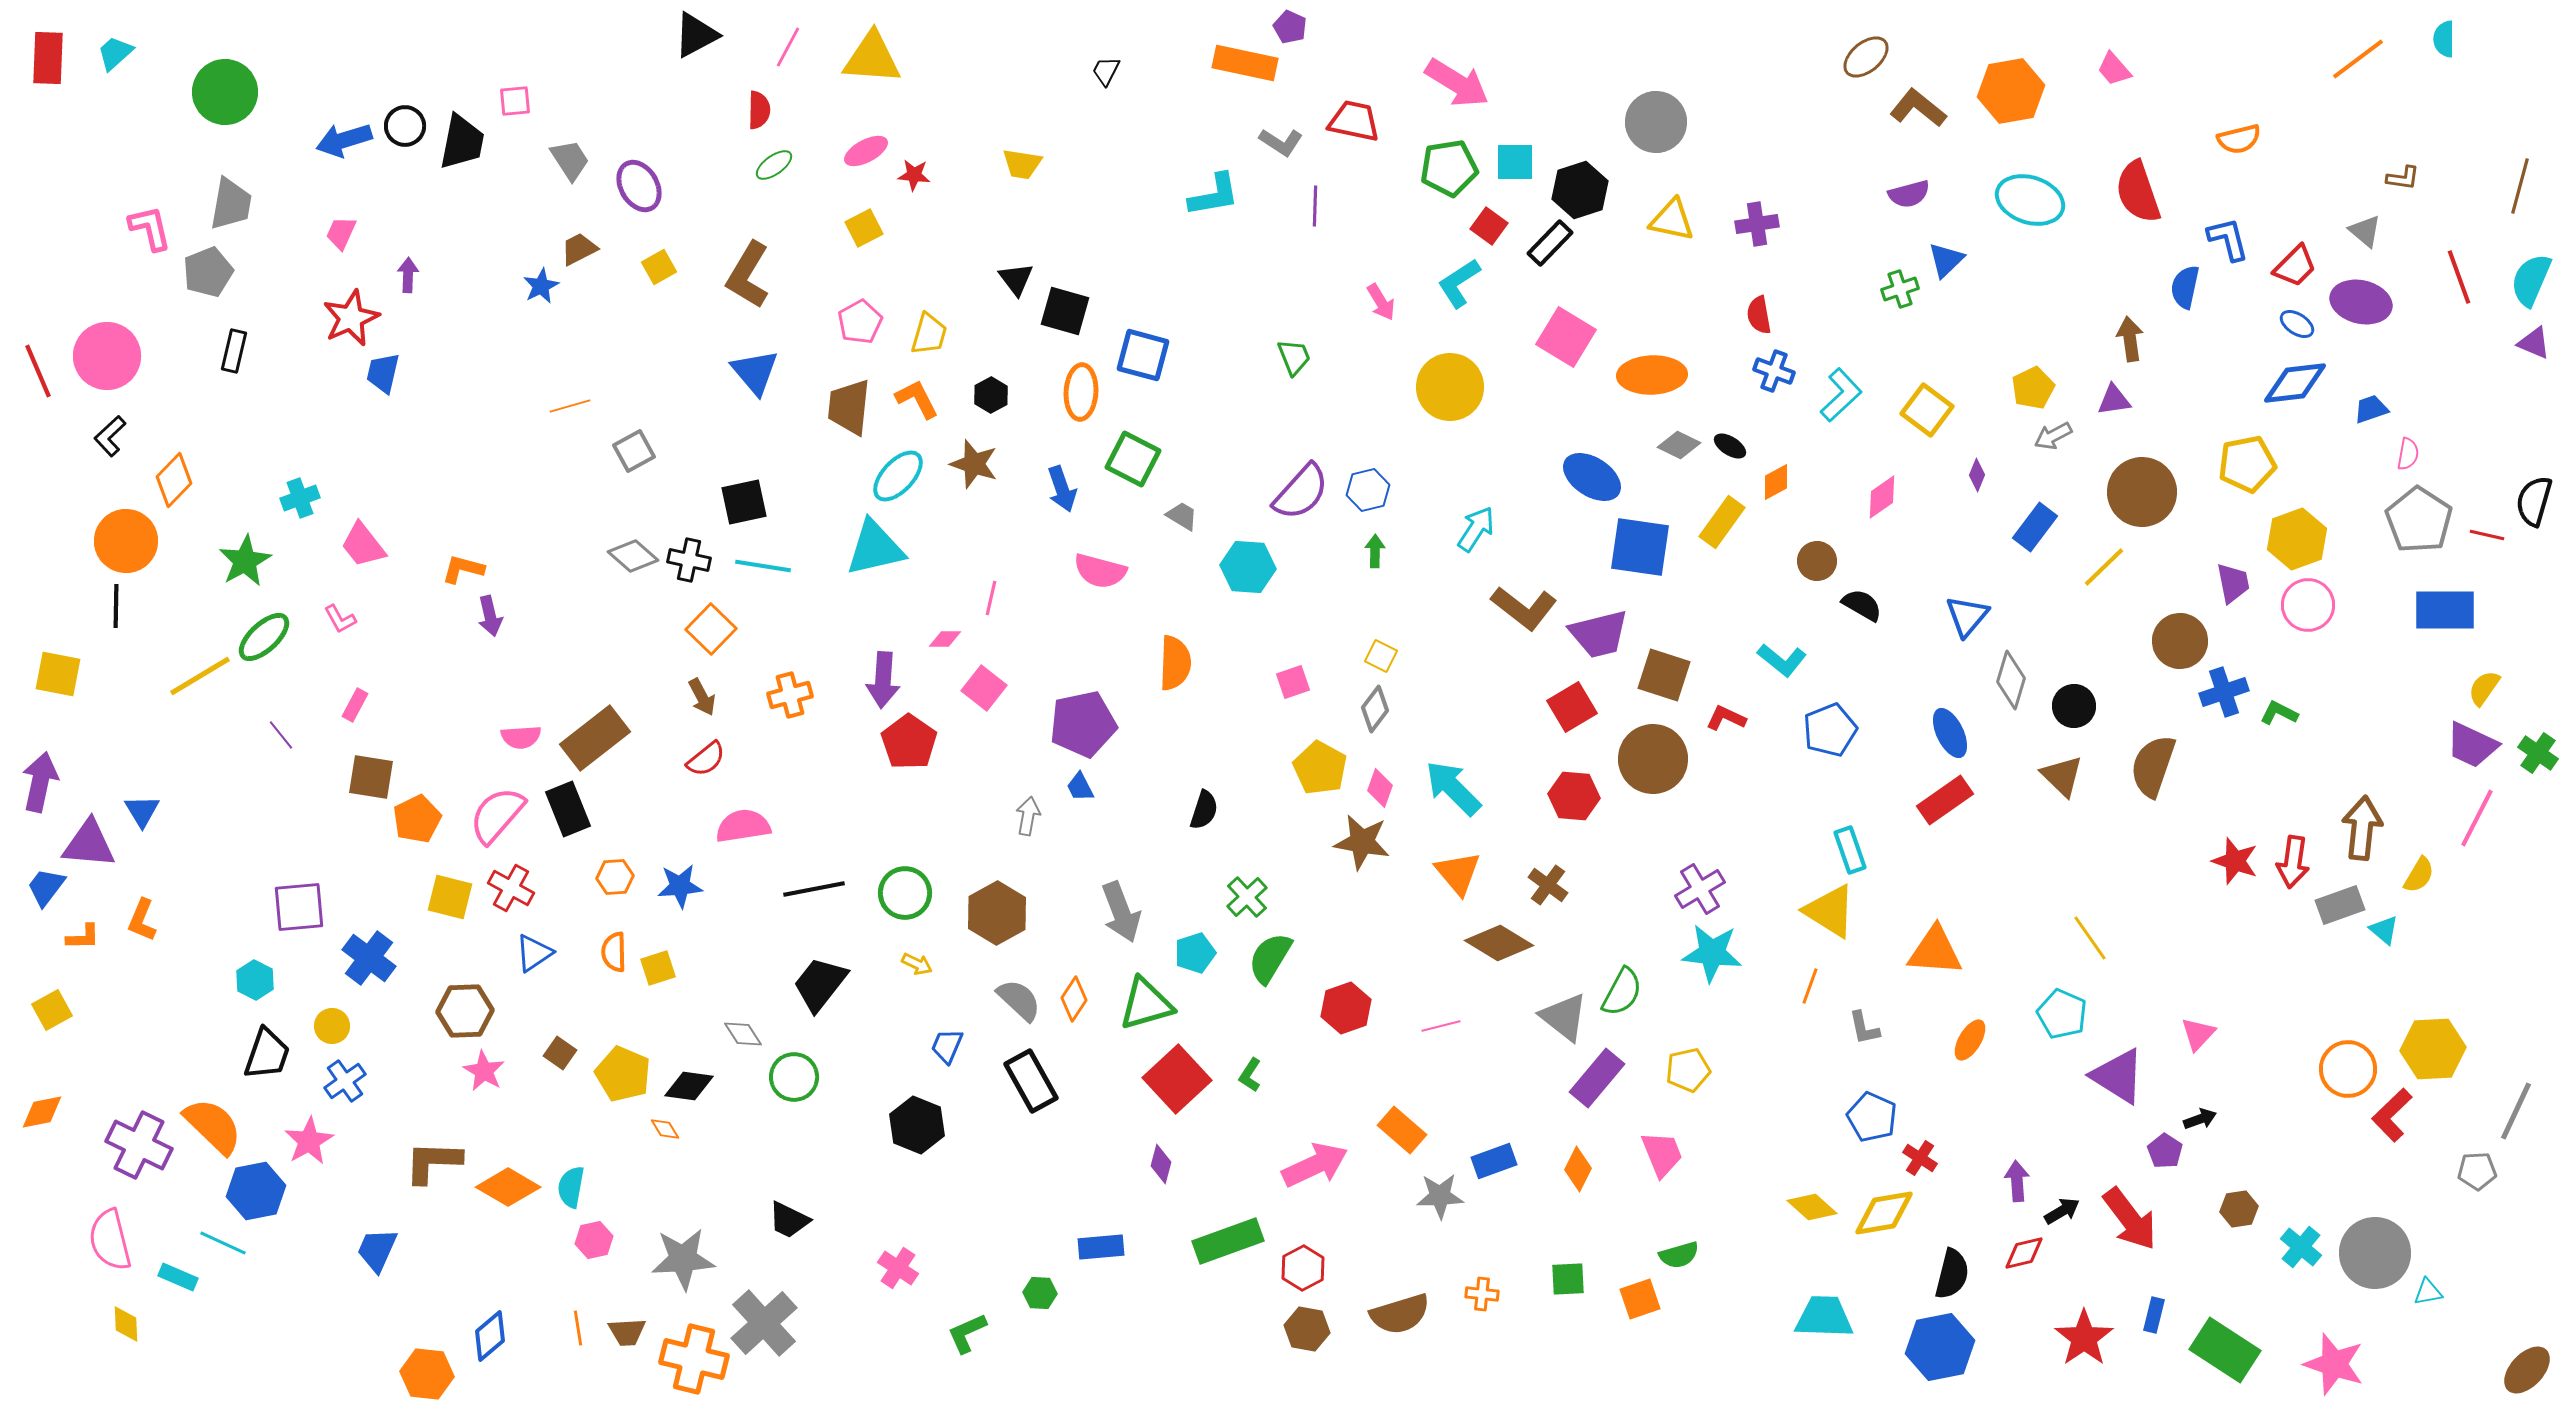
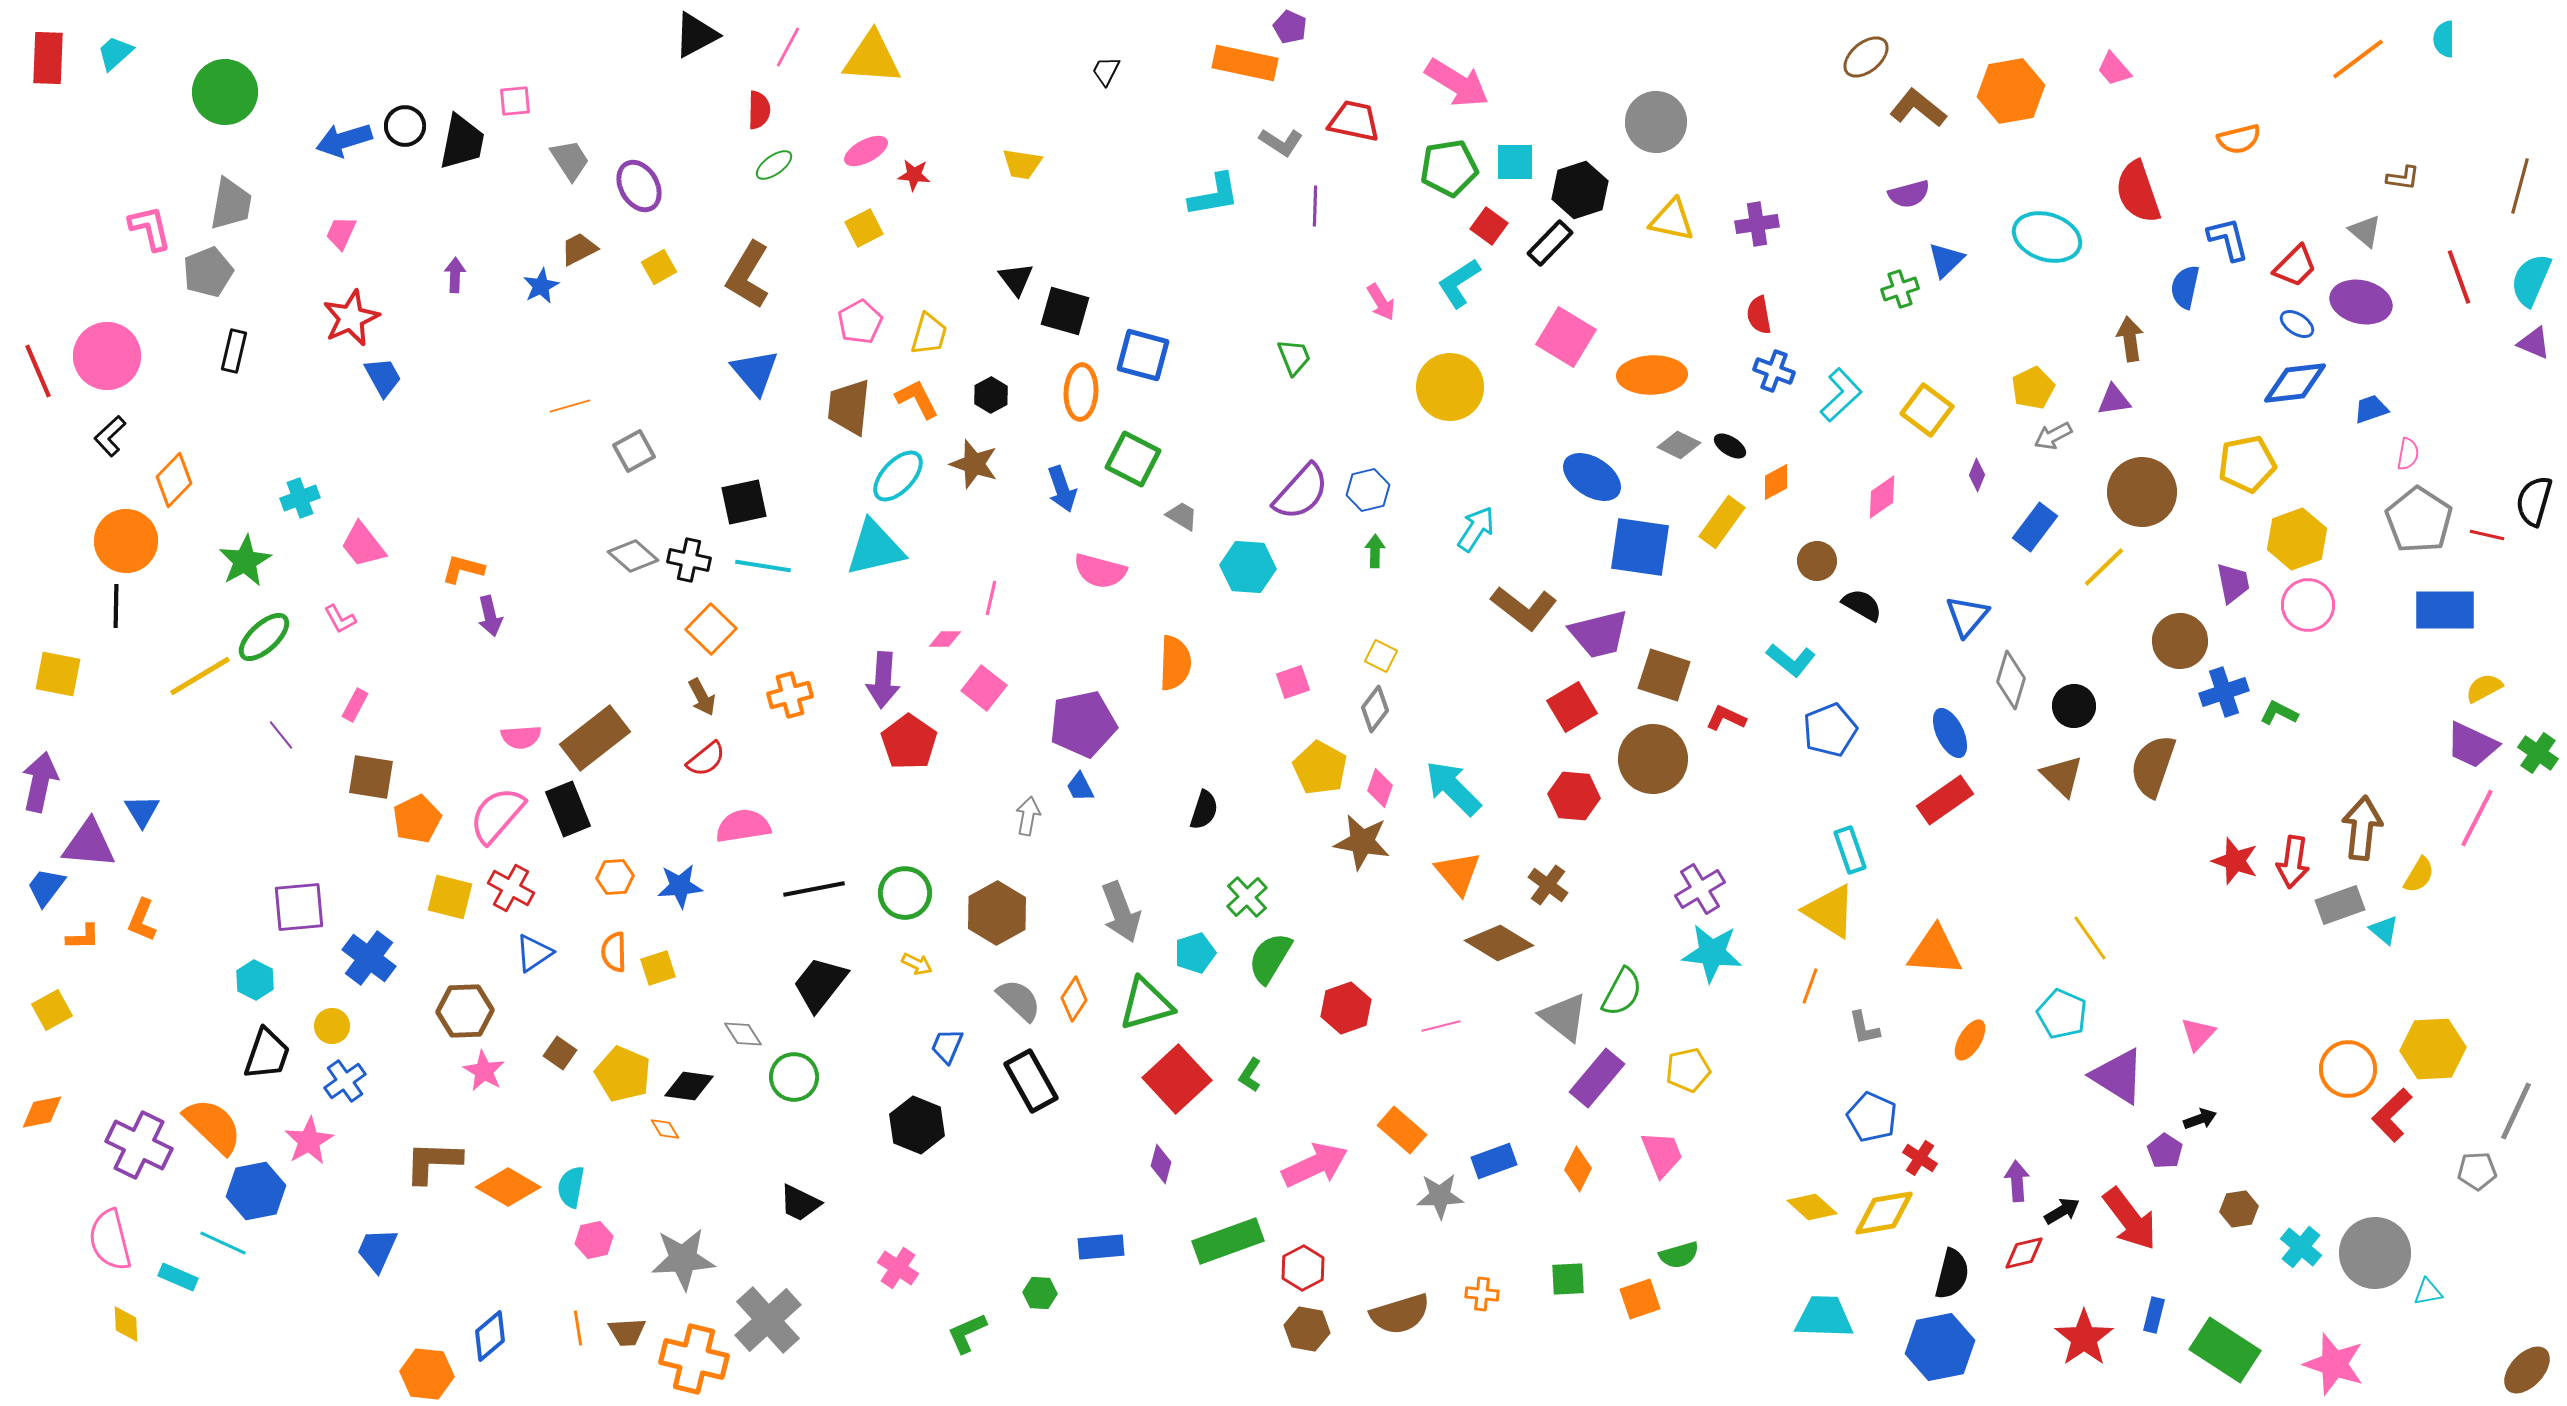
cyan ellipse at (2030, 200): moved 17 px right, 37 px down
purple arrow at (408, 275): moved 47 px right
blue trapezoid at (383, 373): moved 4 px down; rotated 138 degrees clockwise
cyan L-shape at (1782, 660): moved 9 px right
yellow semicircle at (2484, 688): rotated 27 degrees clockwise
black trapezoid at (789, 1220): moved 11 px right, 17 px up
gray cross at (764, 1323): moved 4 px right, 3 px up
